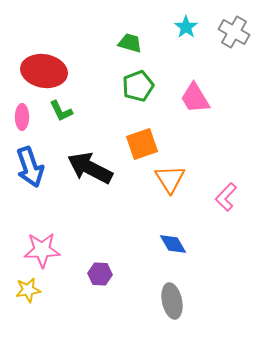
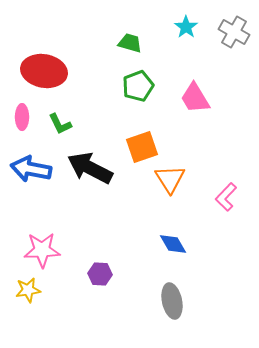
green L-shape: moved 1 px left, 13 px down
orange square: moved 3 px down
blue arrow: moved 1 px right, 2 px down; rotated 120 degrees clockwise
